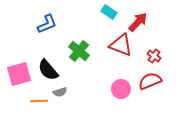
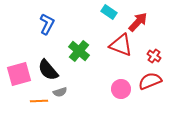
blue L-shape: rotated 40 degrees counterclockwise
